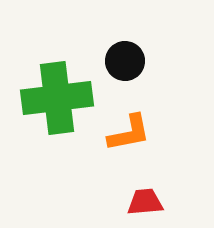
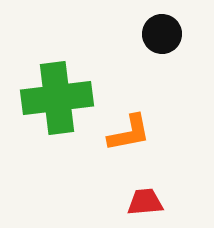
black circle: moved 37 px right, 27 px up
